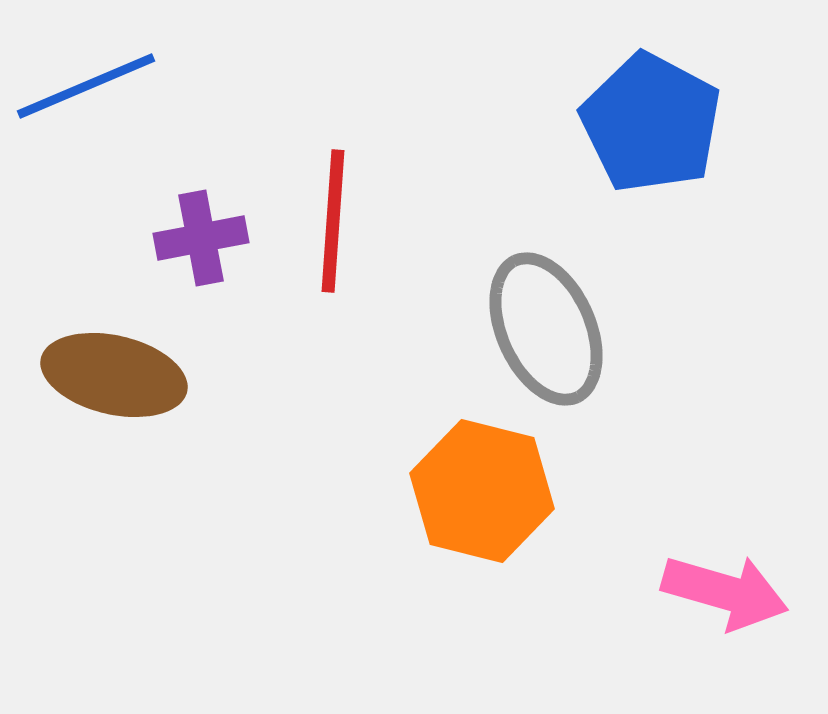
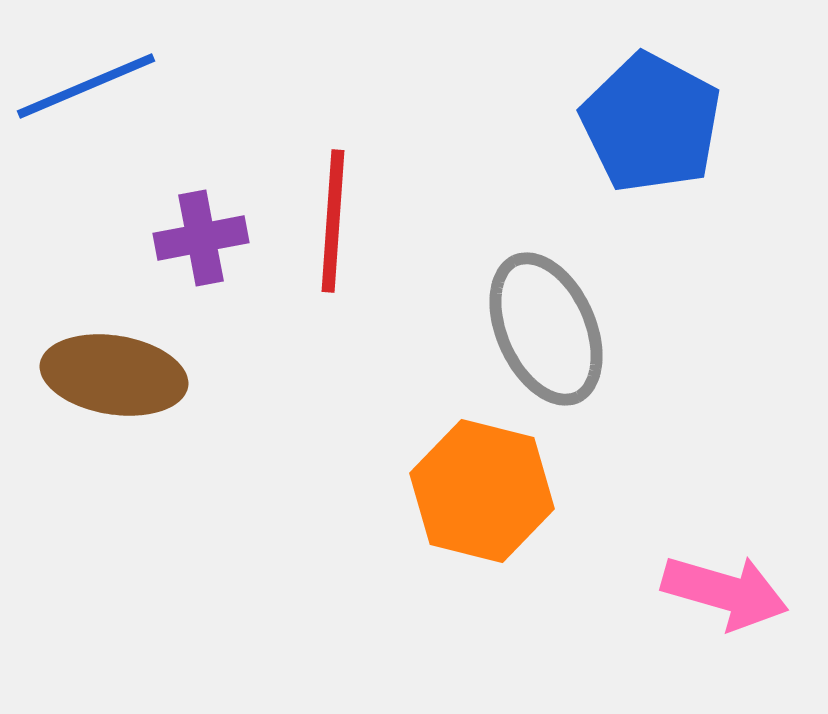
brown ellipse: rotated 4 degrees counterclockwise
